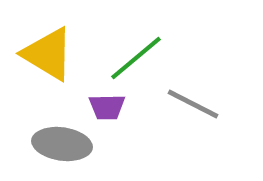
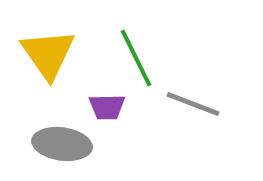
yellow triangle: rotated 24 degrees clockwise
green line: rotated 76 degrees counterclockwise
gray line: rotated 6 degrees counterclockwise
